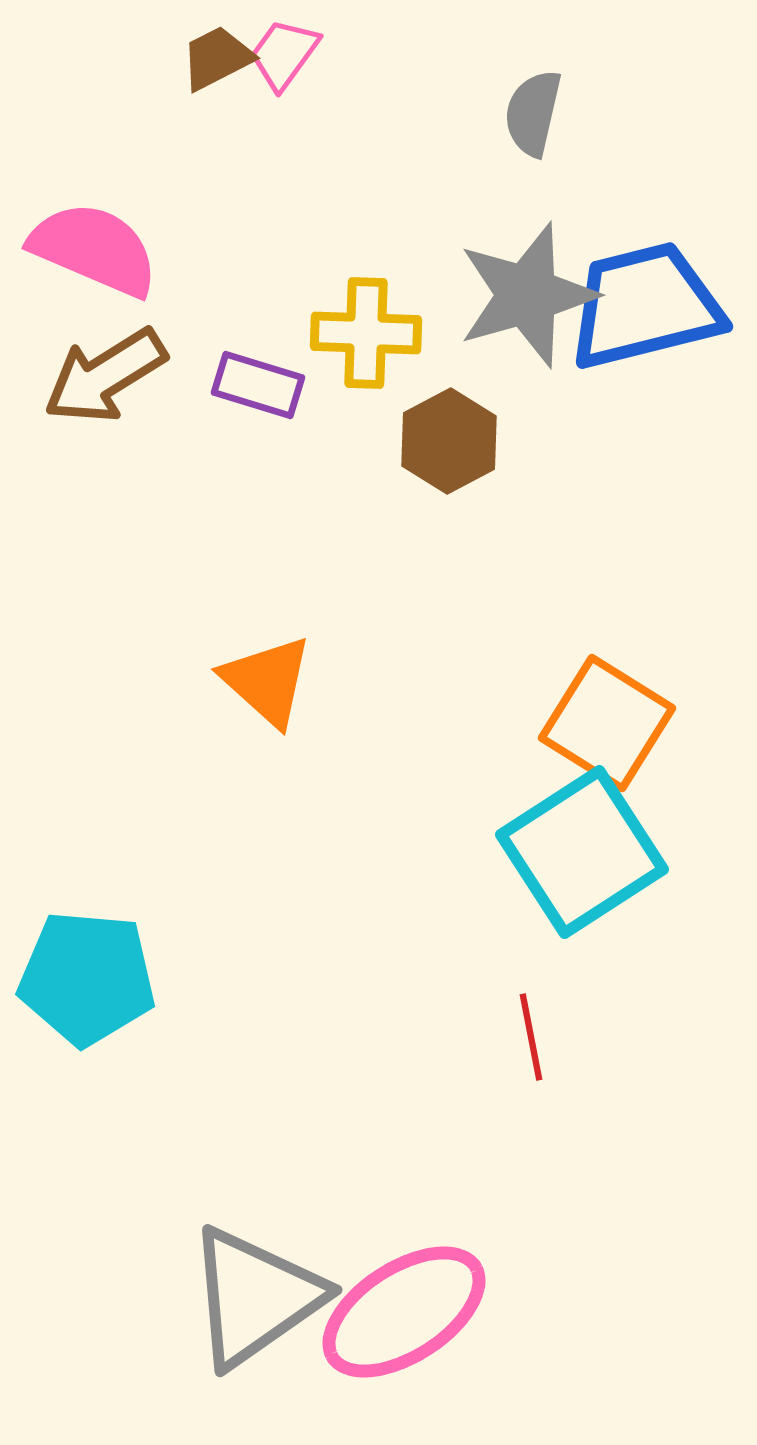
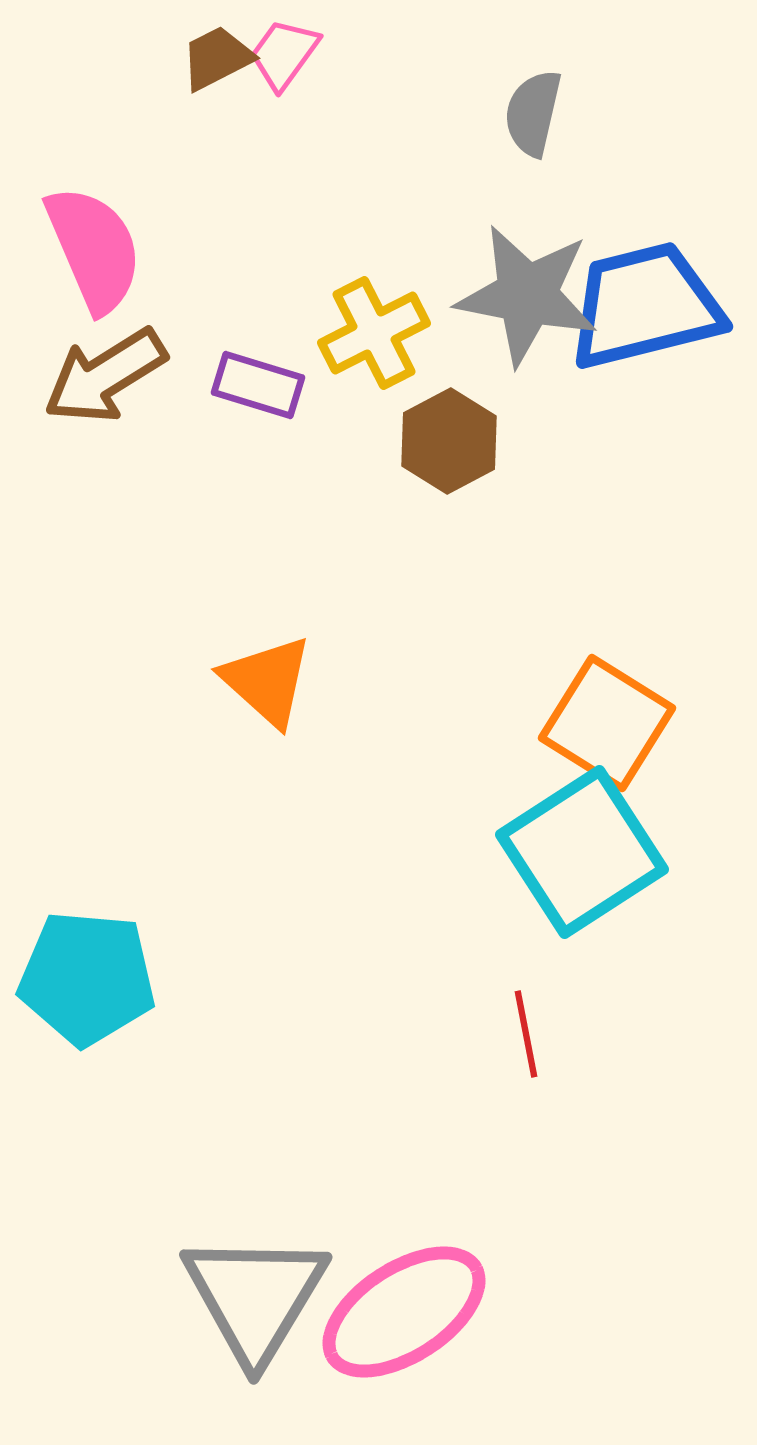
pink semicircle: rotated 44 degrees clockwise
gray star: rotated 27 degrees clockwise
yellow cross: moved 8 px right; rotated 29 degrees counterclockwise
red line: moved 5 px left, 3 px up
gray triangle: rotated 24 degrees counterclockwise
